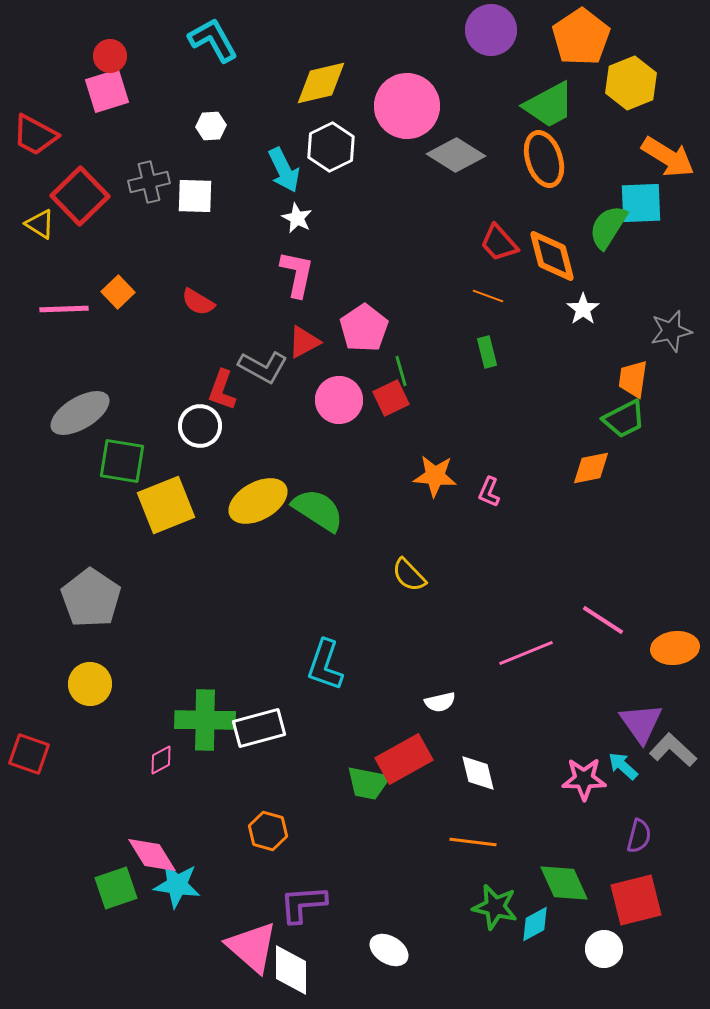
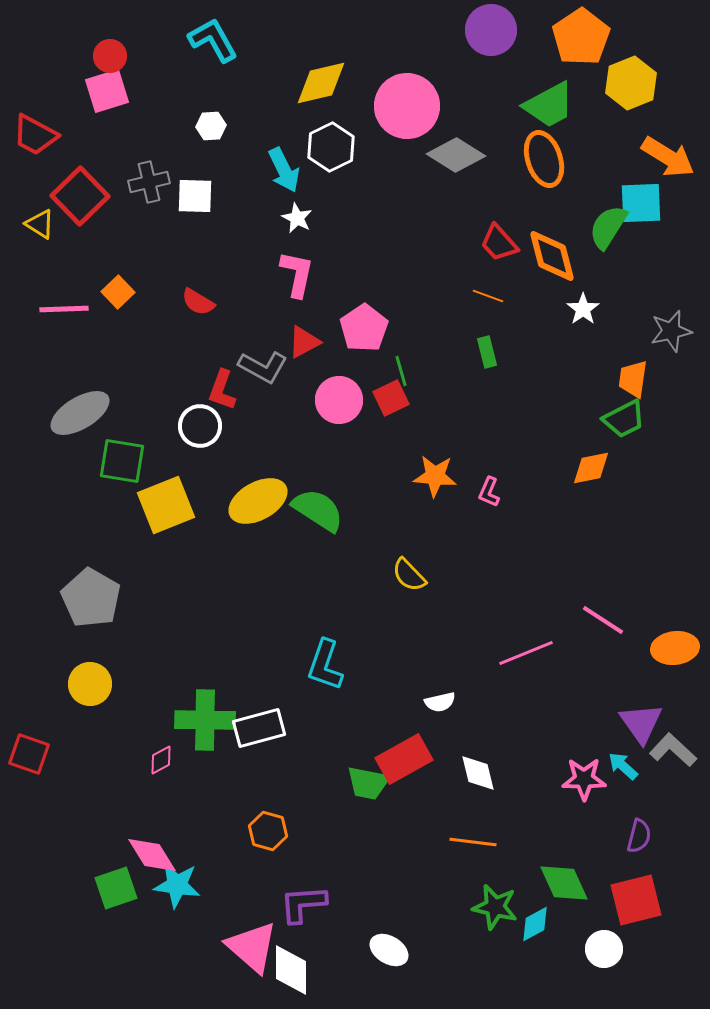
gray pentagon at (91, 598): rotated 4 degrees counterclockwise
